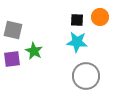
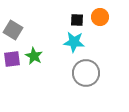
gray square: rotated 18 degrees clockwise
cyan star: moved 3 px left
green star: moved 5 px down
gray circle: moved 3 px up
